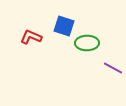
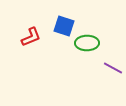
red L-shape: rotated 135 degrees clockwise
